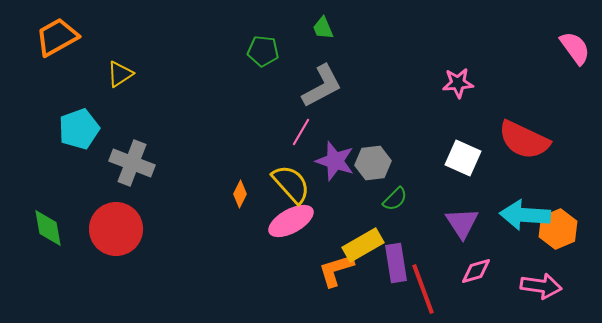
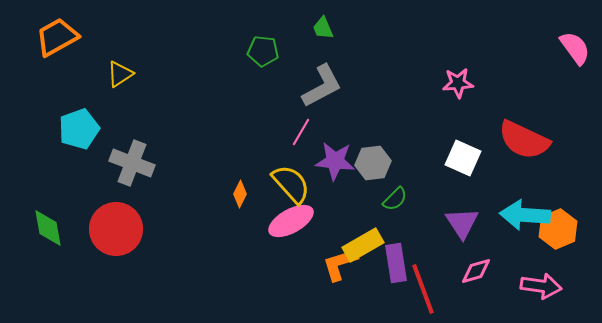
purple star: rotated 12 degrees counterclockwise
orange L-shape: moved 4 px right, 6 px up
